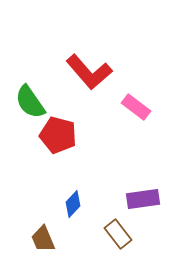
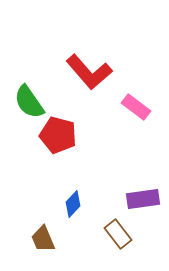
green semicircle: moved 1 px left
